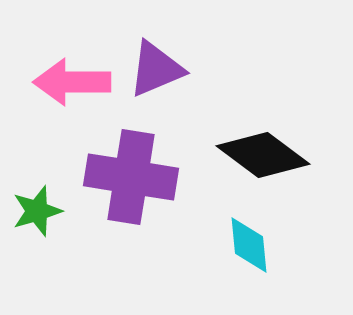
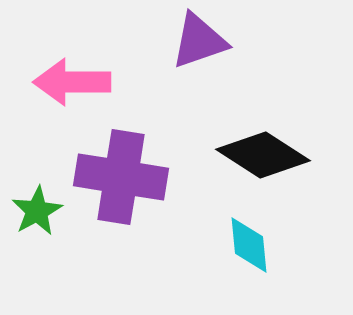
purple triangle: moved 43 px right, 28 px up; rotated 4 degrees clockwise
black diamond: rotated 4 degrees counterclockwise
purple cross: moved 10 px left
green star: rotated 12 degrees counterclockwise
